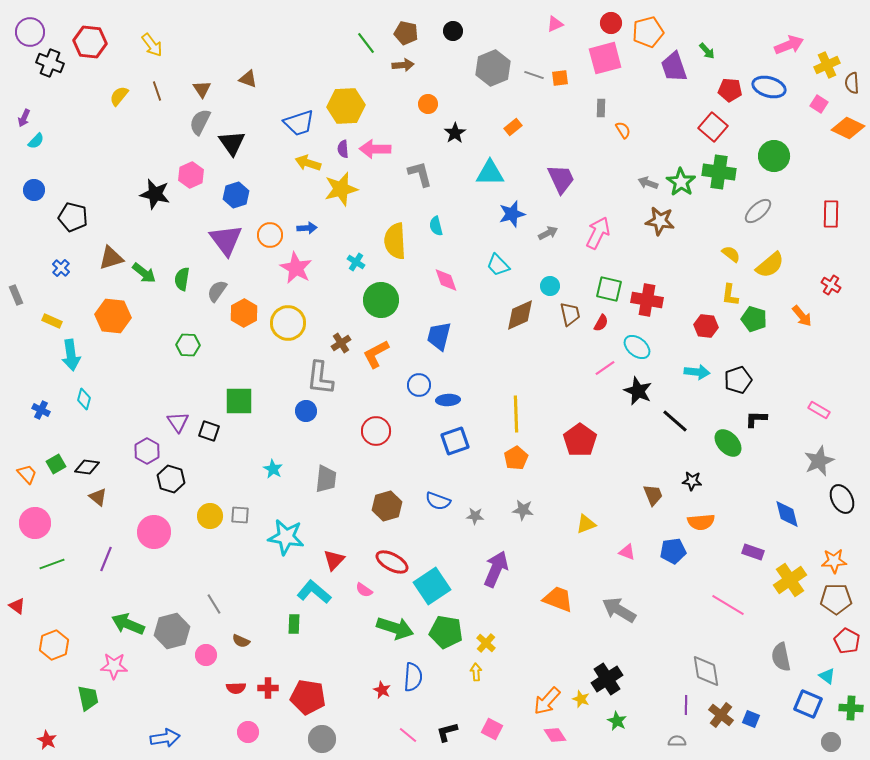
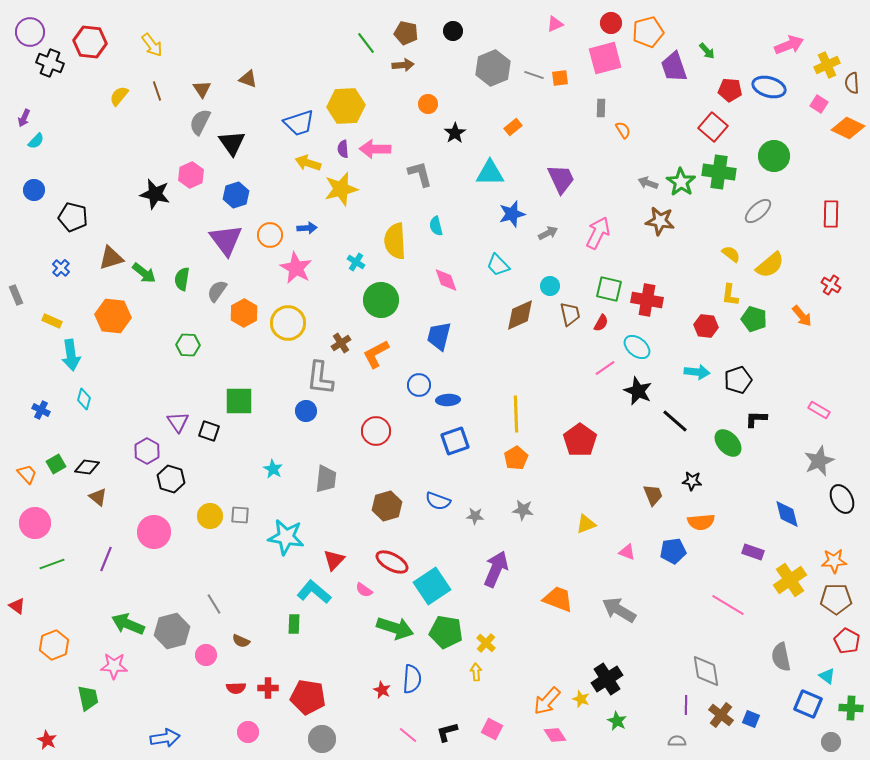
blue semicircle at (413, 677): moved 1 px left, 2 px down
